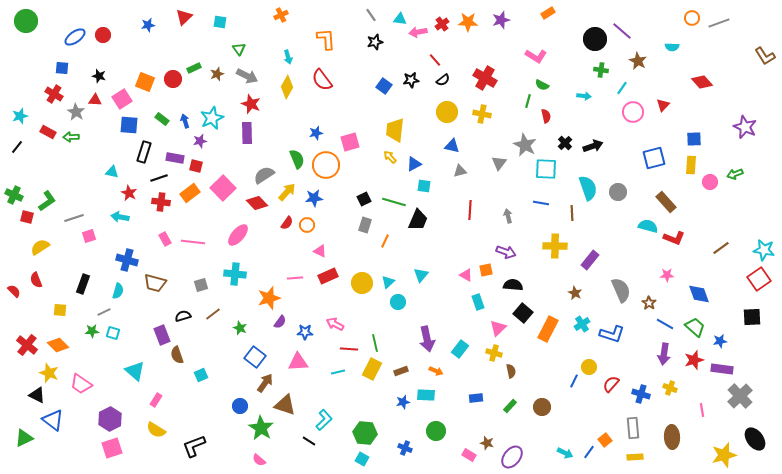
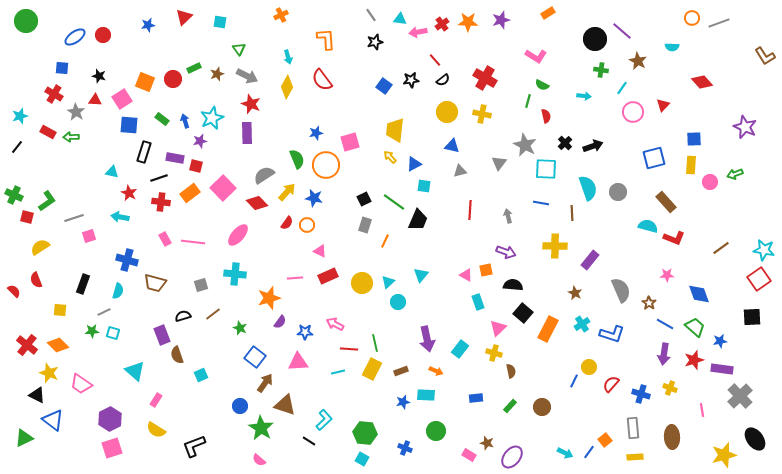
blue star at (314, 198): rotated 18 degrees clockwise
green line at (394, 202): rotated 20 degrees clockwise
